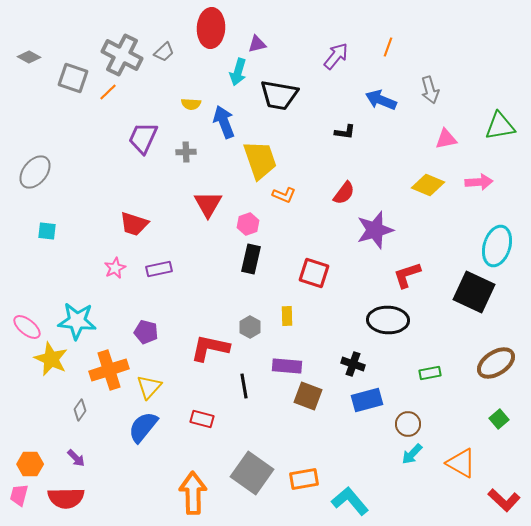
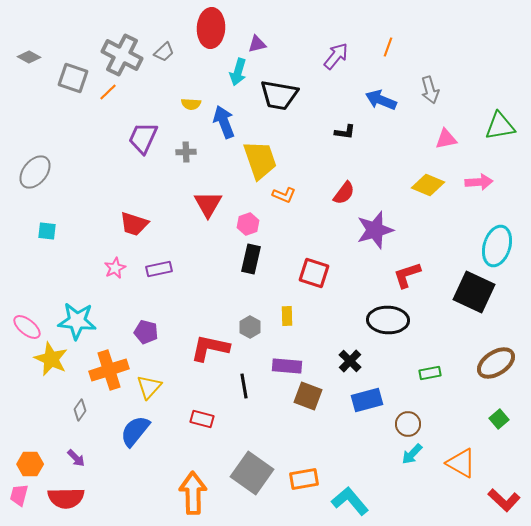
black cross at (353, 364): moved 3 px left, 3 px up; rotated 25 degrees clockwise
blue semicircle at (143, 427): moved 8 px left, 4 px down
